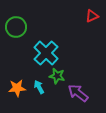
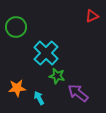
cyan arrow: moved 11 px down
